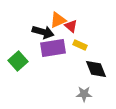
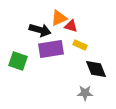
orange triangle: moved 1 px right, 2 px up
red triangle: rotated 24 degrees counterclockwise
black arrow: moved 3 px left, 2 px up
purple rectangle: moved 2 px left, 1 px down
green square: rotated 30 degrees counterclockwise
gray star: moved 1 px right, 1 px up
